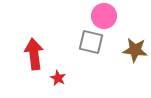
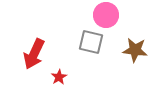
pink circle: moved 2 px right, 1 px up
red arrow: rotated 148 degrees counterclockwise
red star: moved 1 px right, 1 px up; rotated 14 degrees clockwise
